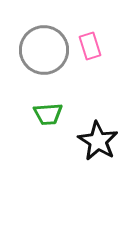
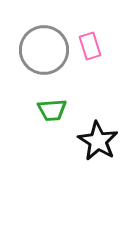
green trapezoid: moved 4 px right, 4 px up
